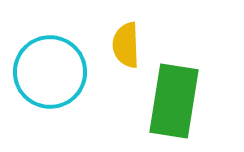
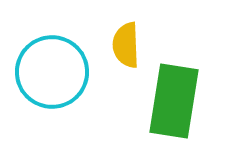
cyan circle: moved 2 px right
